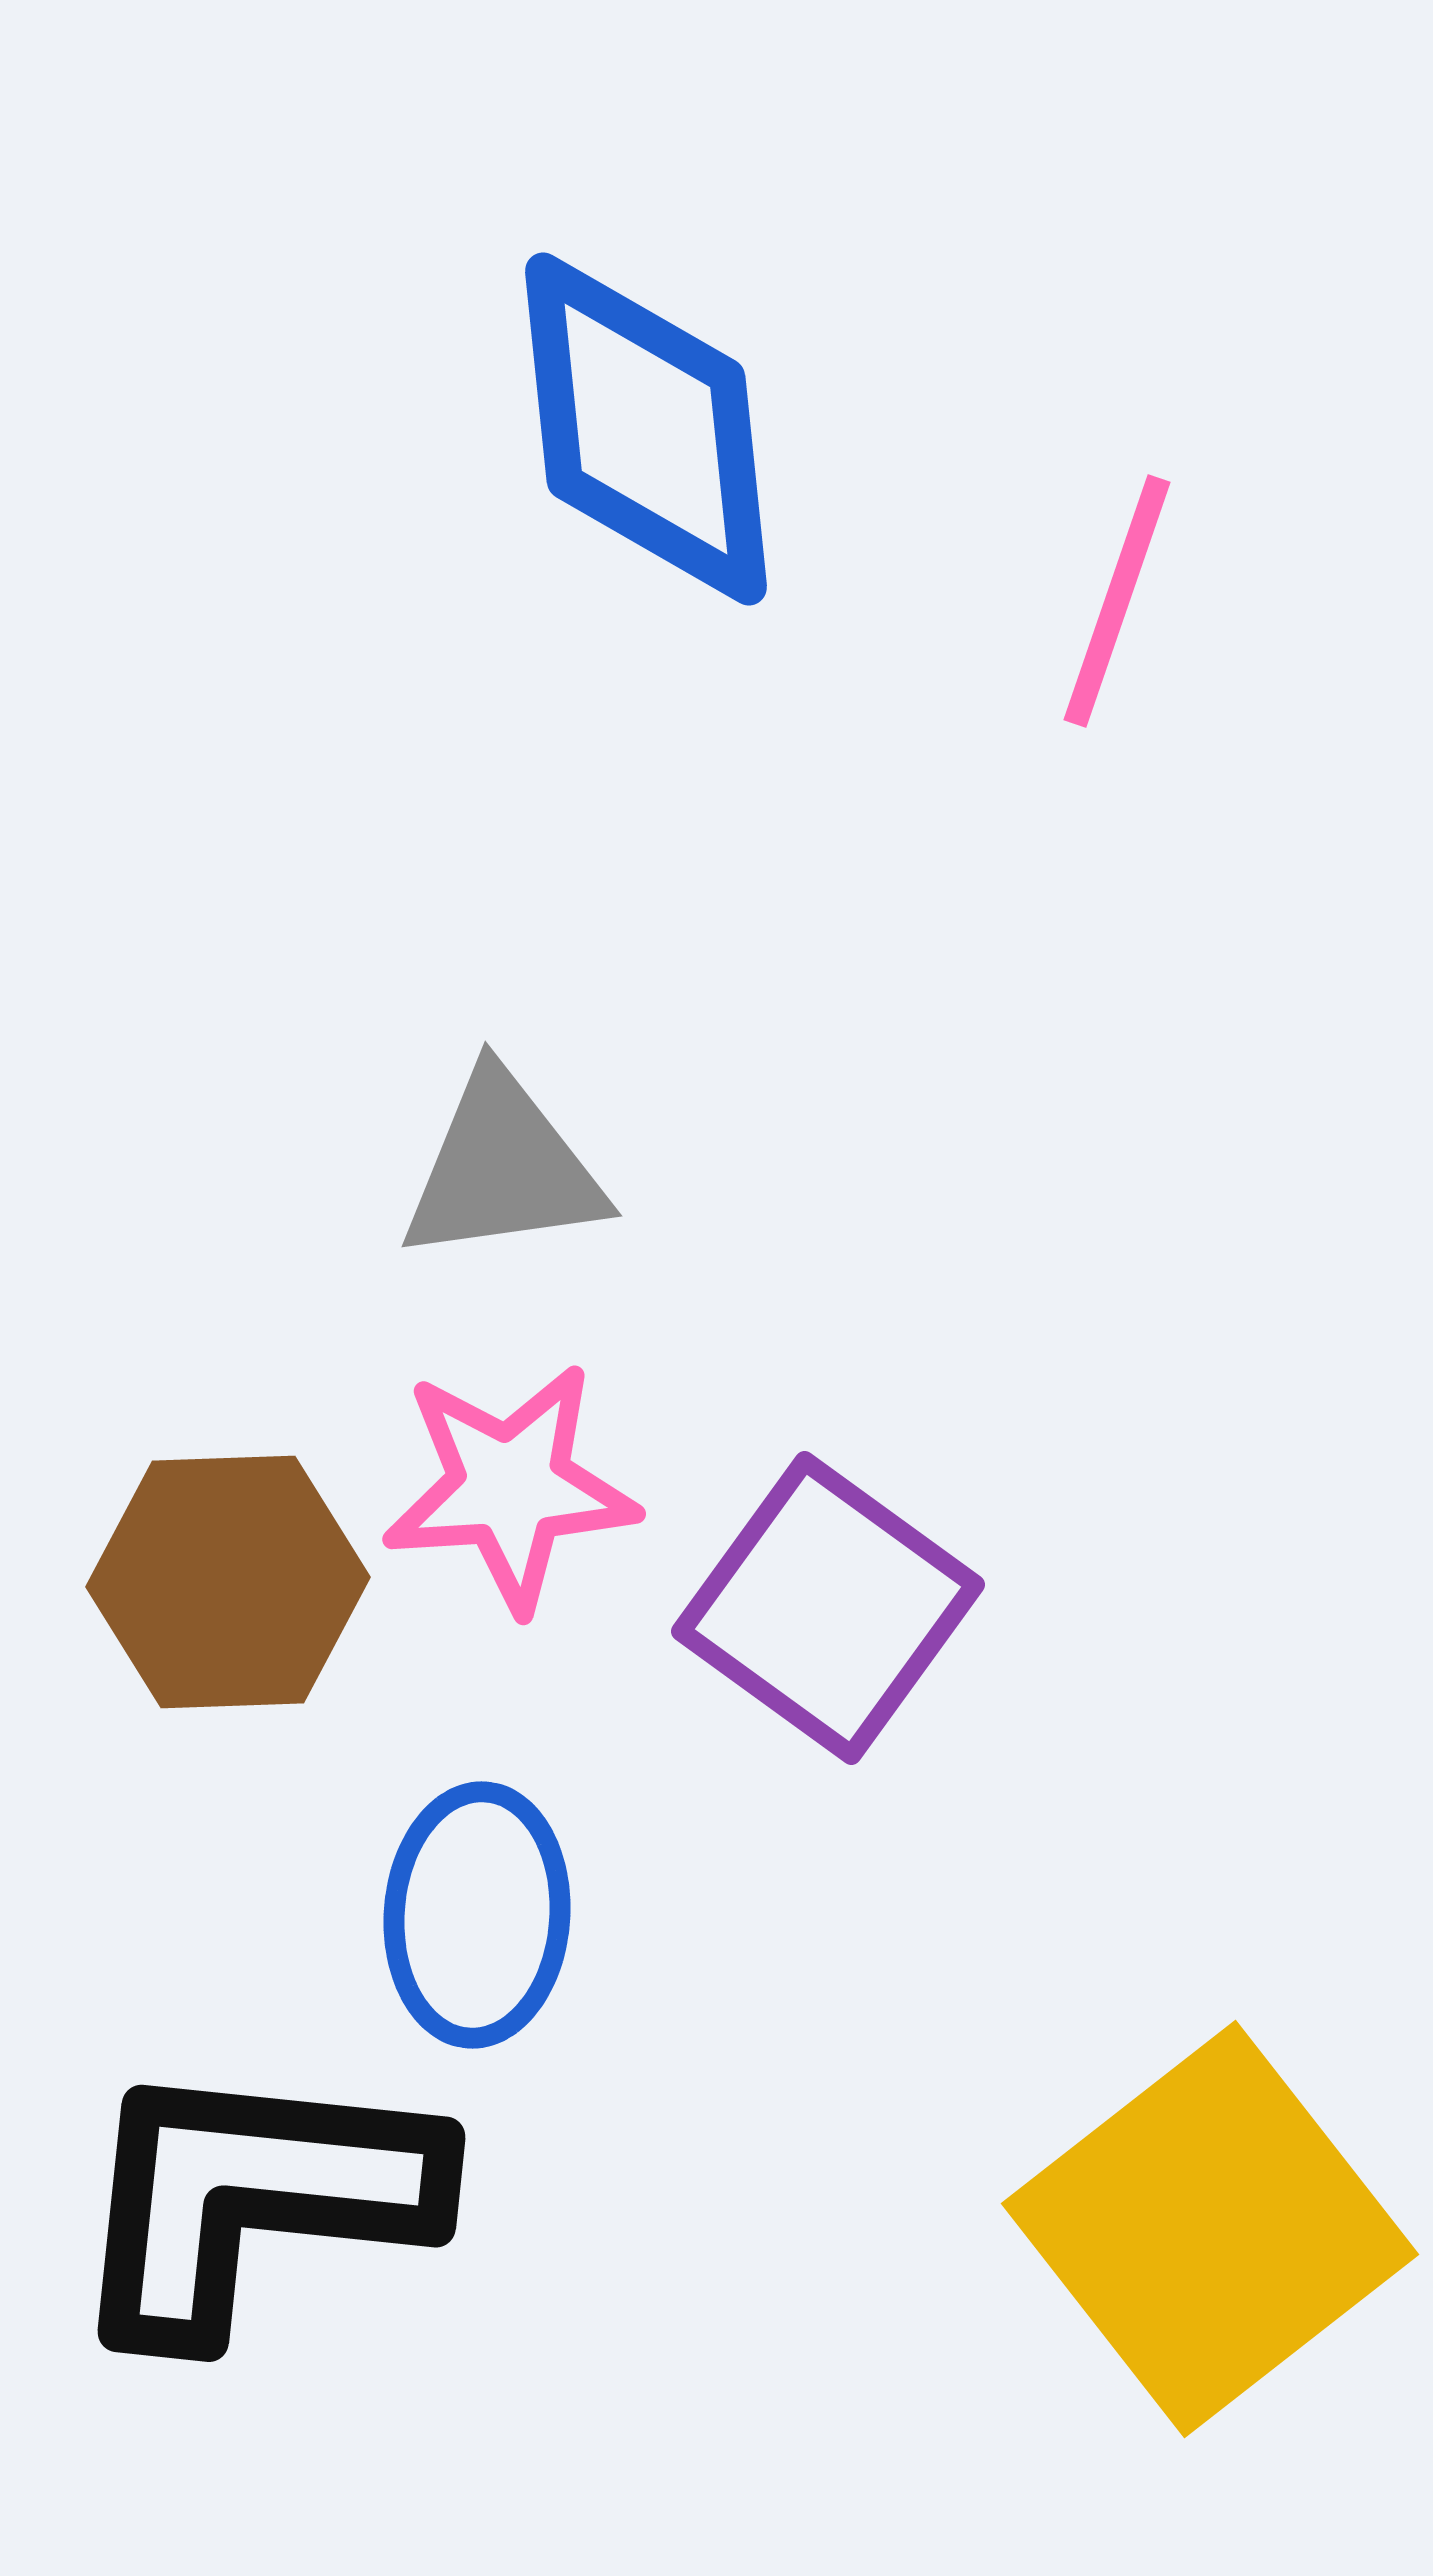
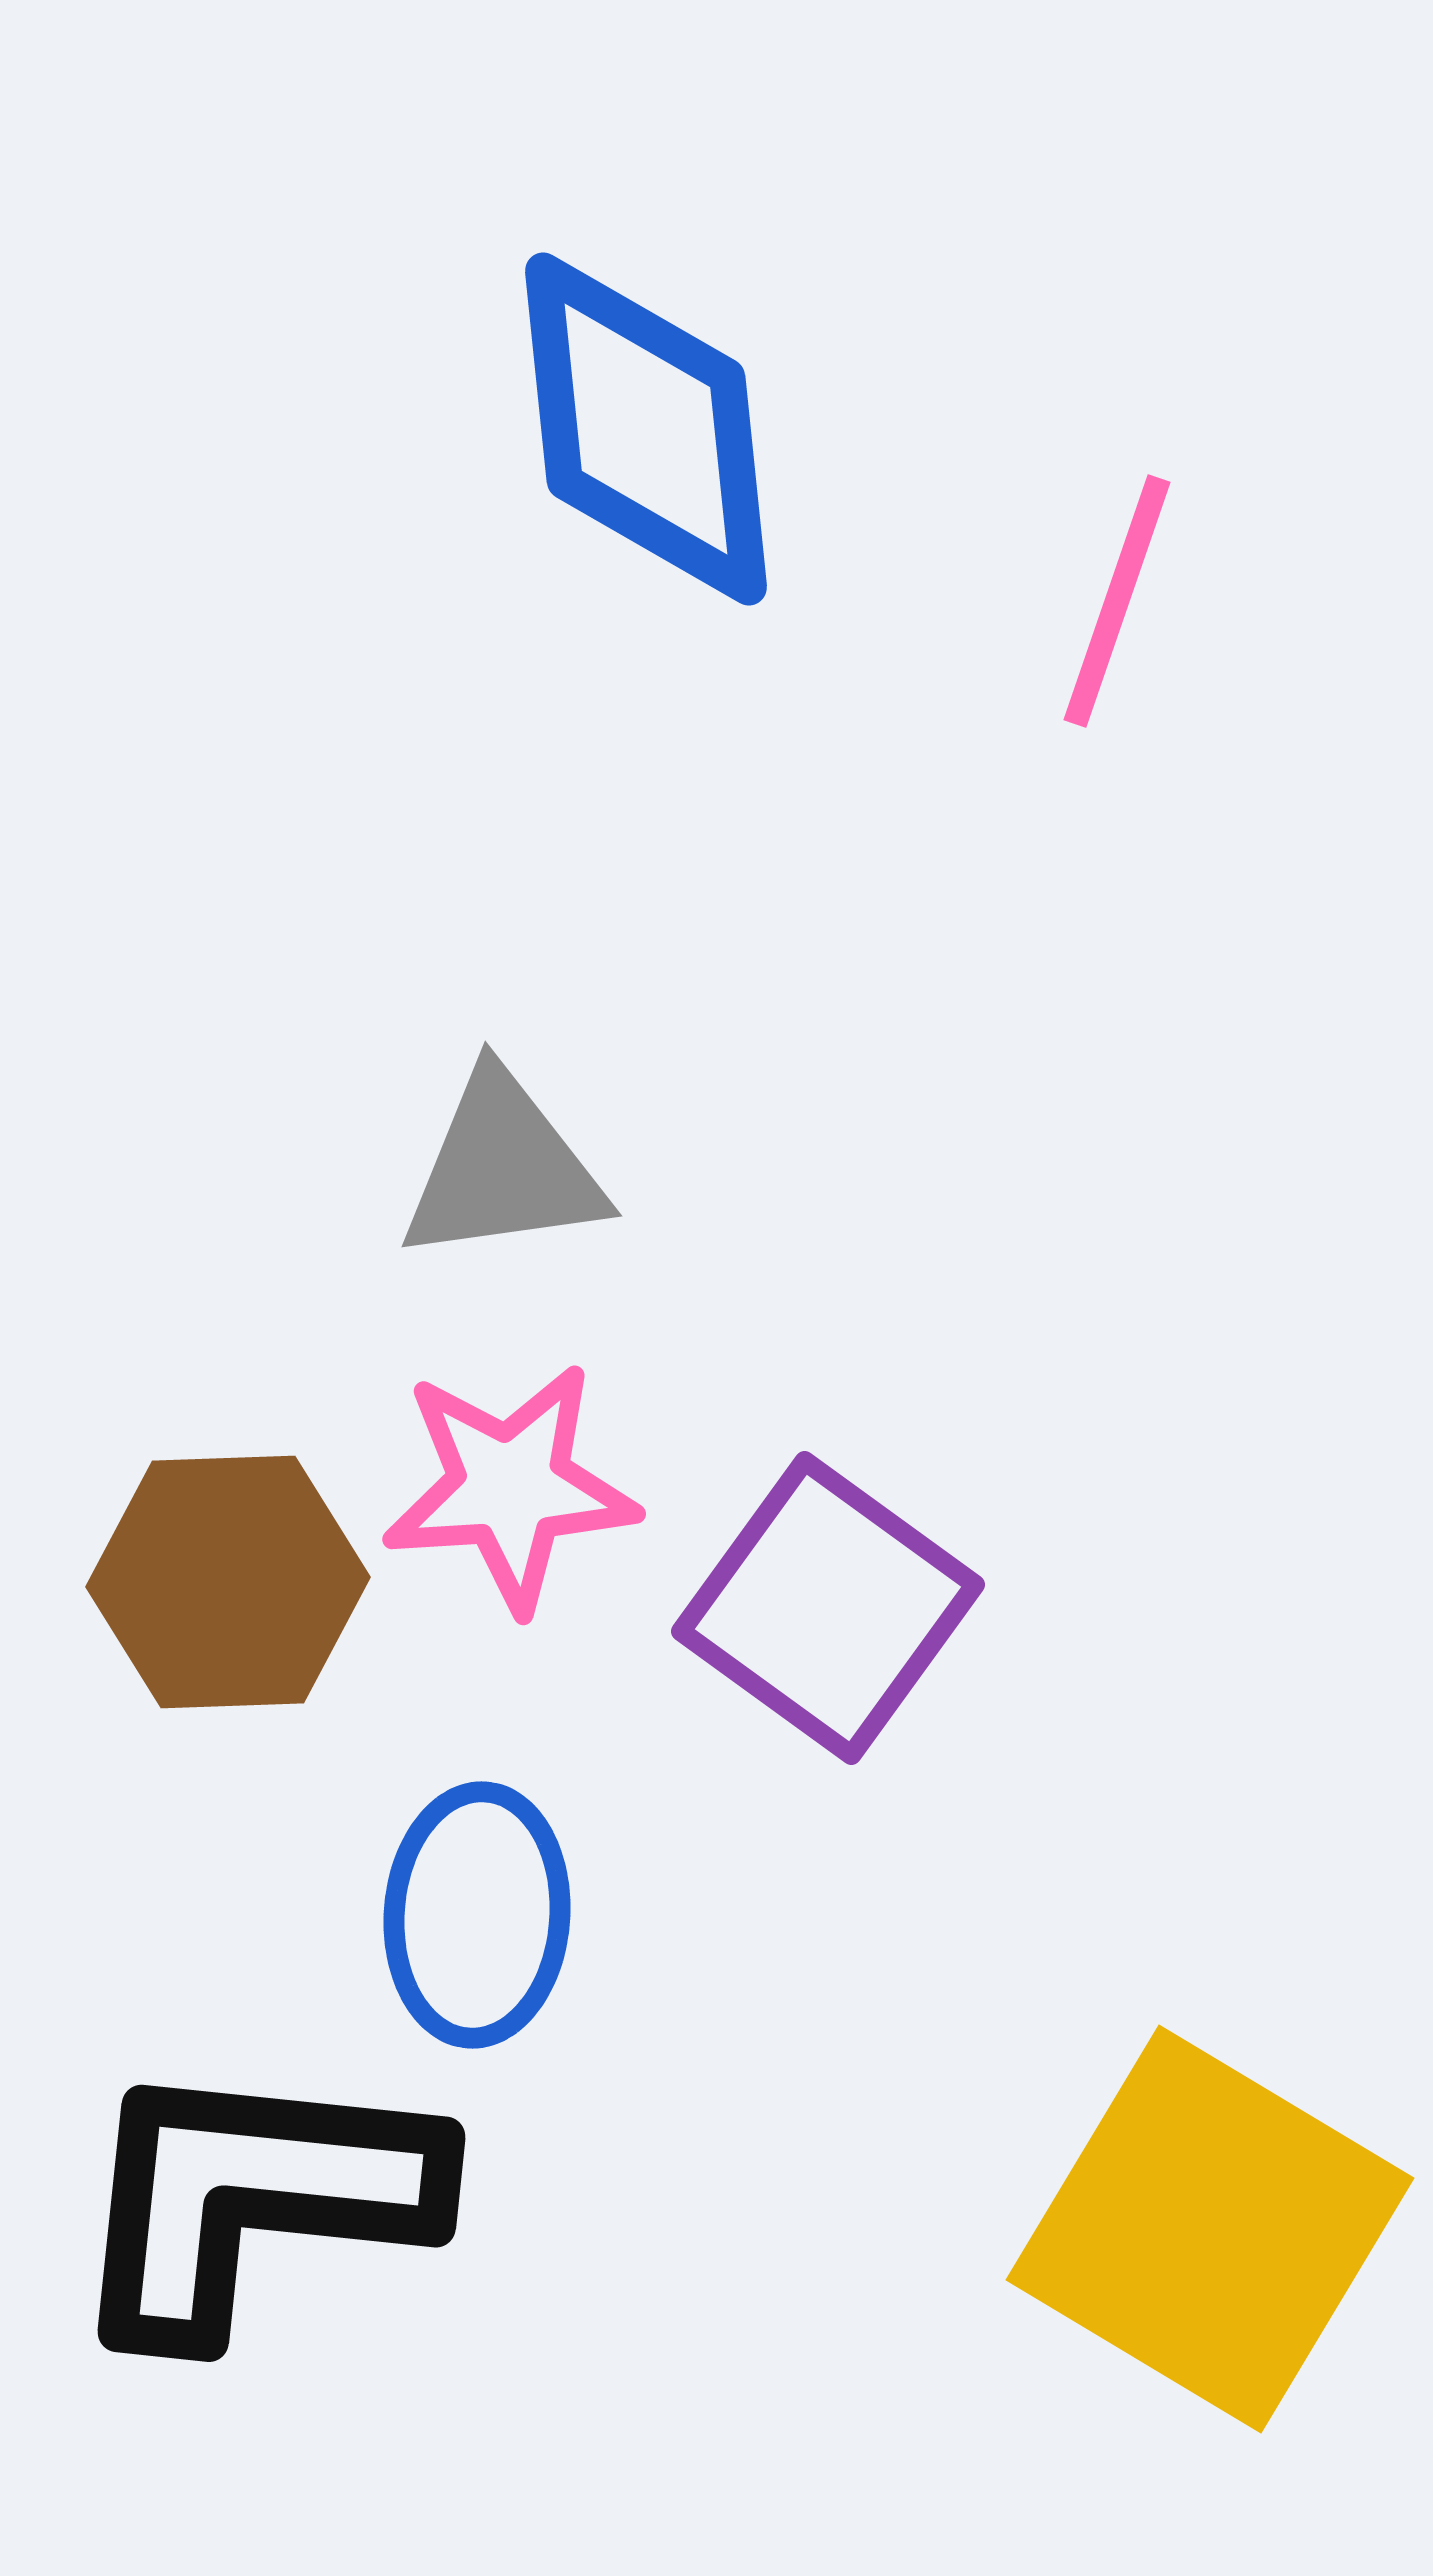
yellow square: rotated 21 degrees counterclockwise
